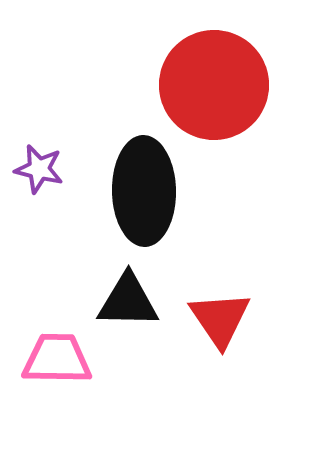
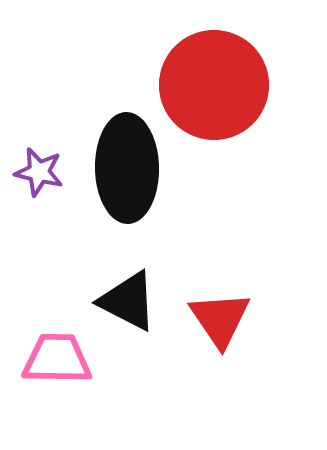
purple star: moved 3 px down
black ellipse: moved 17 px left, 23 px up
black triangle: rotated 26 degrees clockwise
